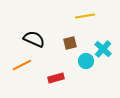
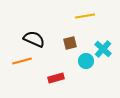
orange line: moved 4 px up; rotated 12 degrees clockwise
